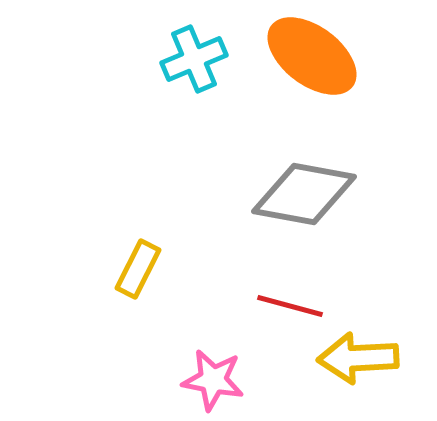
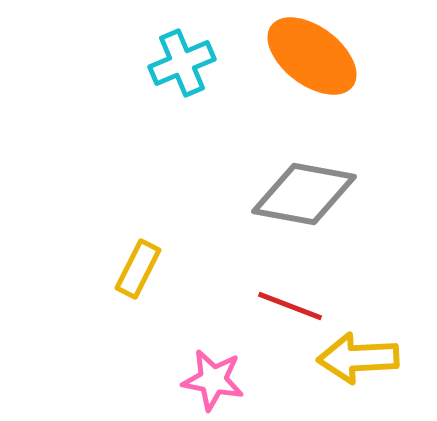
cyan cross: moved 12 px left, 4 px down
red line: rotated 6 degrees clockwise
